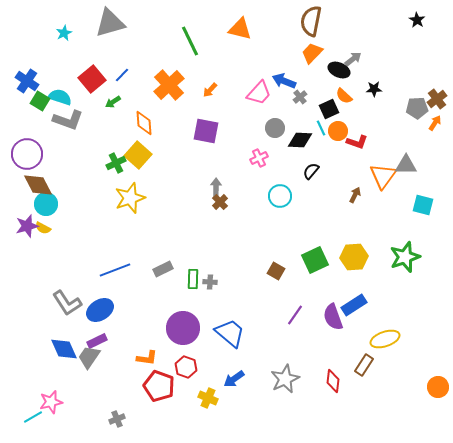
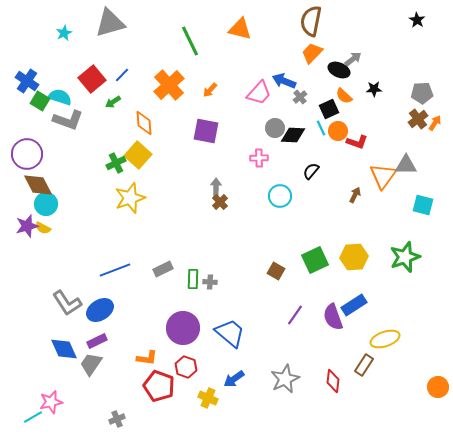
brown cross at (437, 99): moved 19 px left, 20 px down
gray pentagon at (417, 108): moved 5 px right, 15 px up
black diamond at (300, 140): moved 7 px left, 5 px up
pink cross at (259, 158): rotated 24 degrees clockwise
gray trapezoid at (89, 357): moved 2 px right, 7 px down
